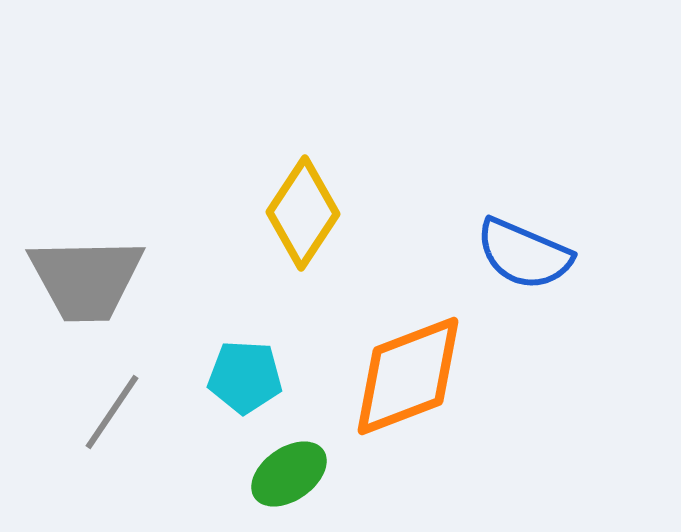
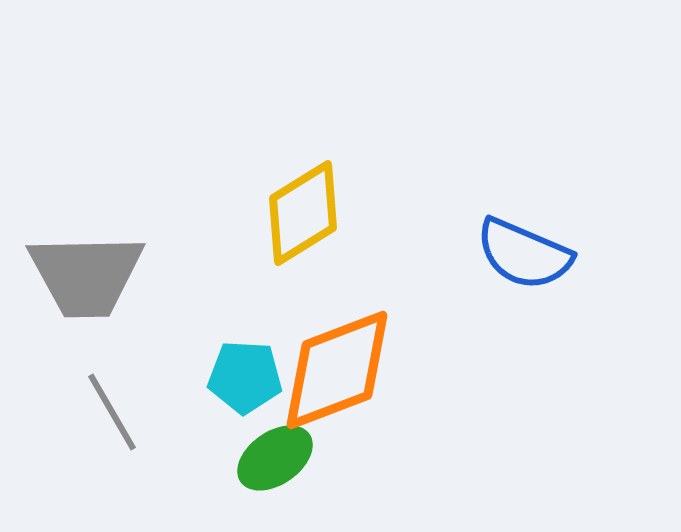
yellow diamond: rotated 25 degrees clockwise
gray trapezoid: moved 4 px up
orange diamond: moved 71 px left, 6 px up
gray line: rotated 64 degrees counterclockwise
green ellipse: moved 14 px left, 16 px up
